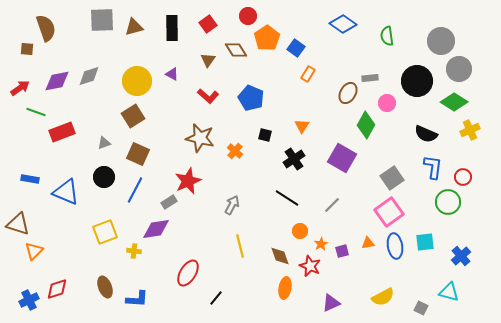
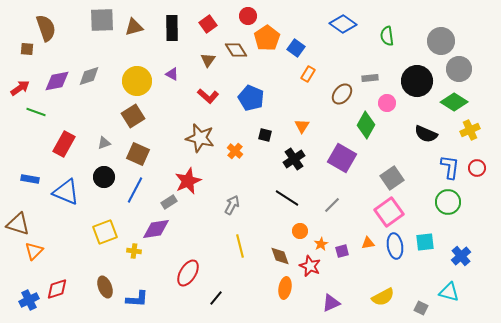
brown ellipse at (348, 93): moved 6 px left, 1 px down; rotated 10 degrees clockwise
red rectangle at (62, 132): moved 2 px right, 12 px down; rotated 40 degrees counterclockwise
blue L-shape at (433, 167): moved 17 px right
red circle at (463, 177): moved 14 px right, 9 px up
